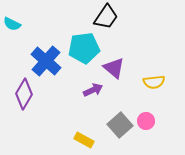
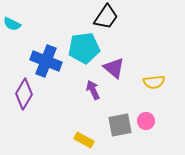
blue cross: rotated 20 degrees counterclockwise
purple arrow: rotated 90 degrees counterclockwise
gray square: rotated 30 degrees clockwise
